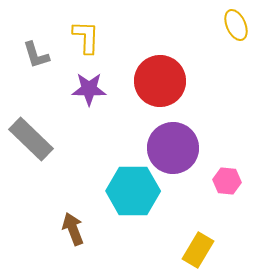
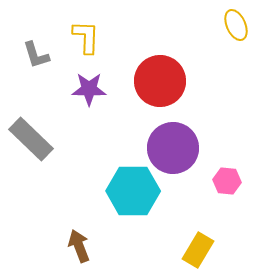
brown arrow: moved 6 px right, 17 px down
